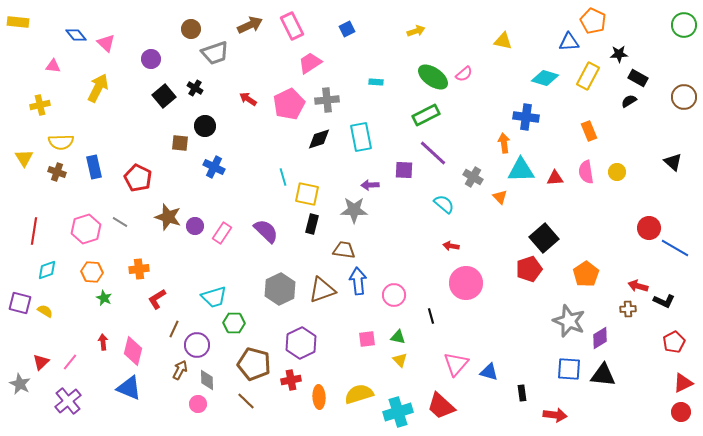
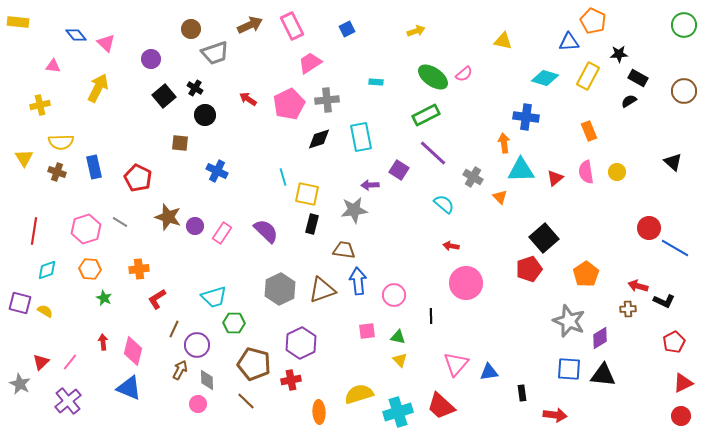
brown circle at (684, 97): moved 6 px up
black circle at (205, 126): moved 11 px up
blue cross at (214, 167): moved 3 px right, 4 px down
purple square at (404, 170): moved 5 px left; rotated 30 degrees clockwise
red triangle at (555, 178): rotated 36 degrees counterclockwise
gray star at (354, 210): rotated 8 degrees counterclockwise
orange hexagon at (92, 272): moved 2 px left, 3 px up
black line at (431, 316): rotated 14 degrees clockwise
pink square at (367, 339): moved 8 px up
blue triangle at (489, 372): rotated 24 degrees counterclockwise
orange ellipse at (319, 397): moved 15 px down
red circle at (681, 412): moved 4 px down
